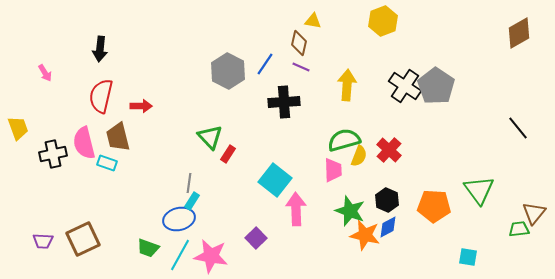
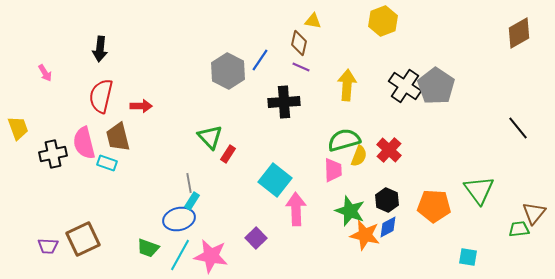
blue line at (265, 64): moved 5 px left, 4 px up
gray line at (189, 183): rotated 18 degrees counterclockwise
purple trapezoid at (43, 241): moved 5 px right, 5 px down
